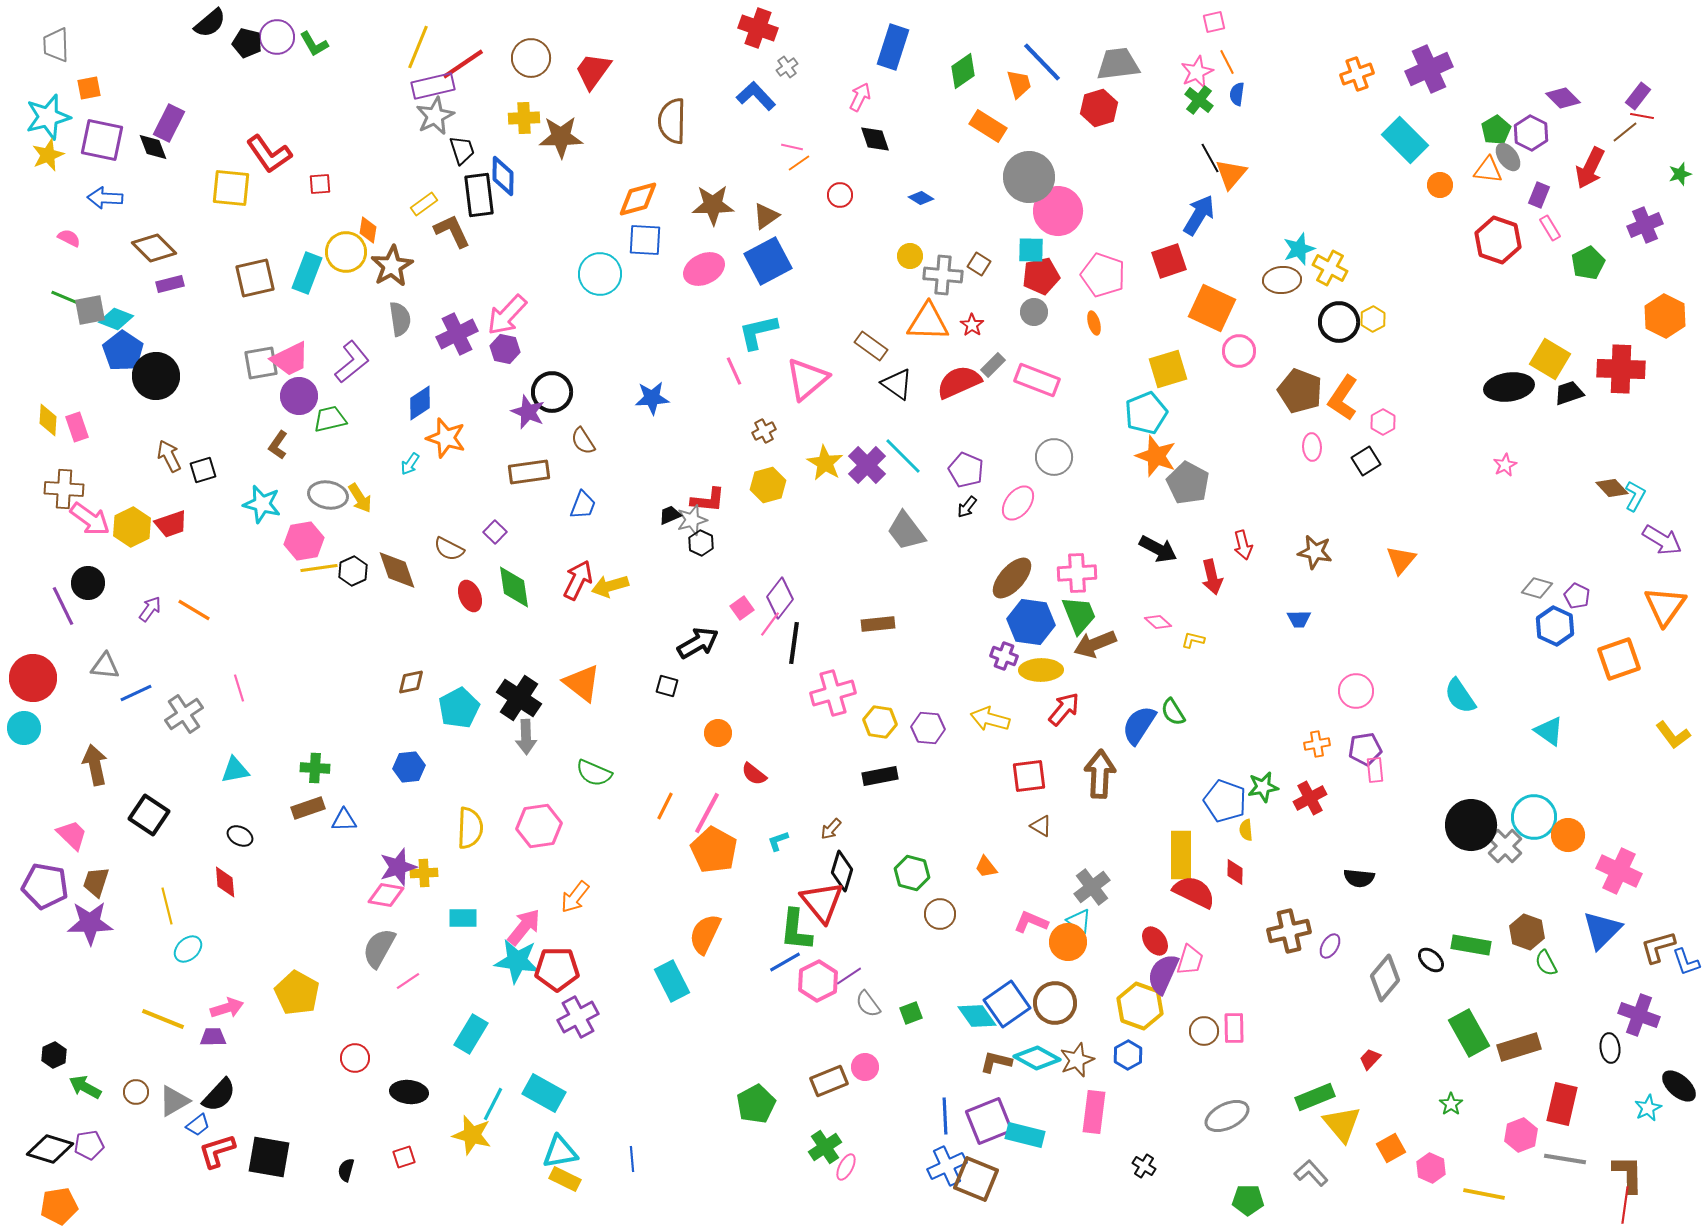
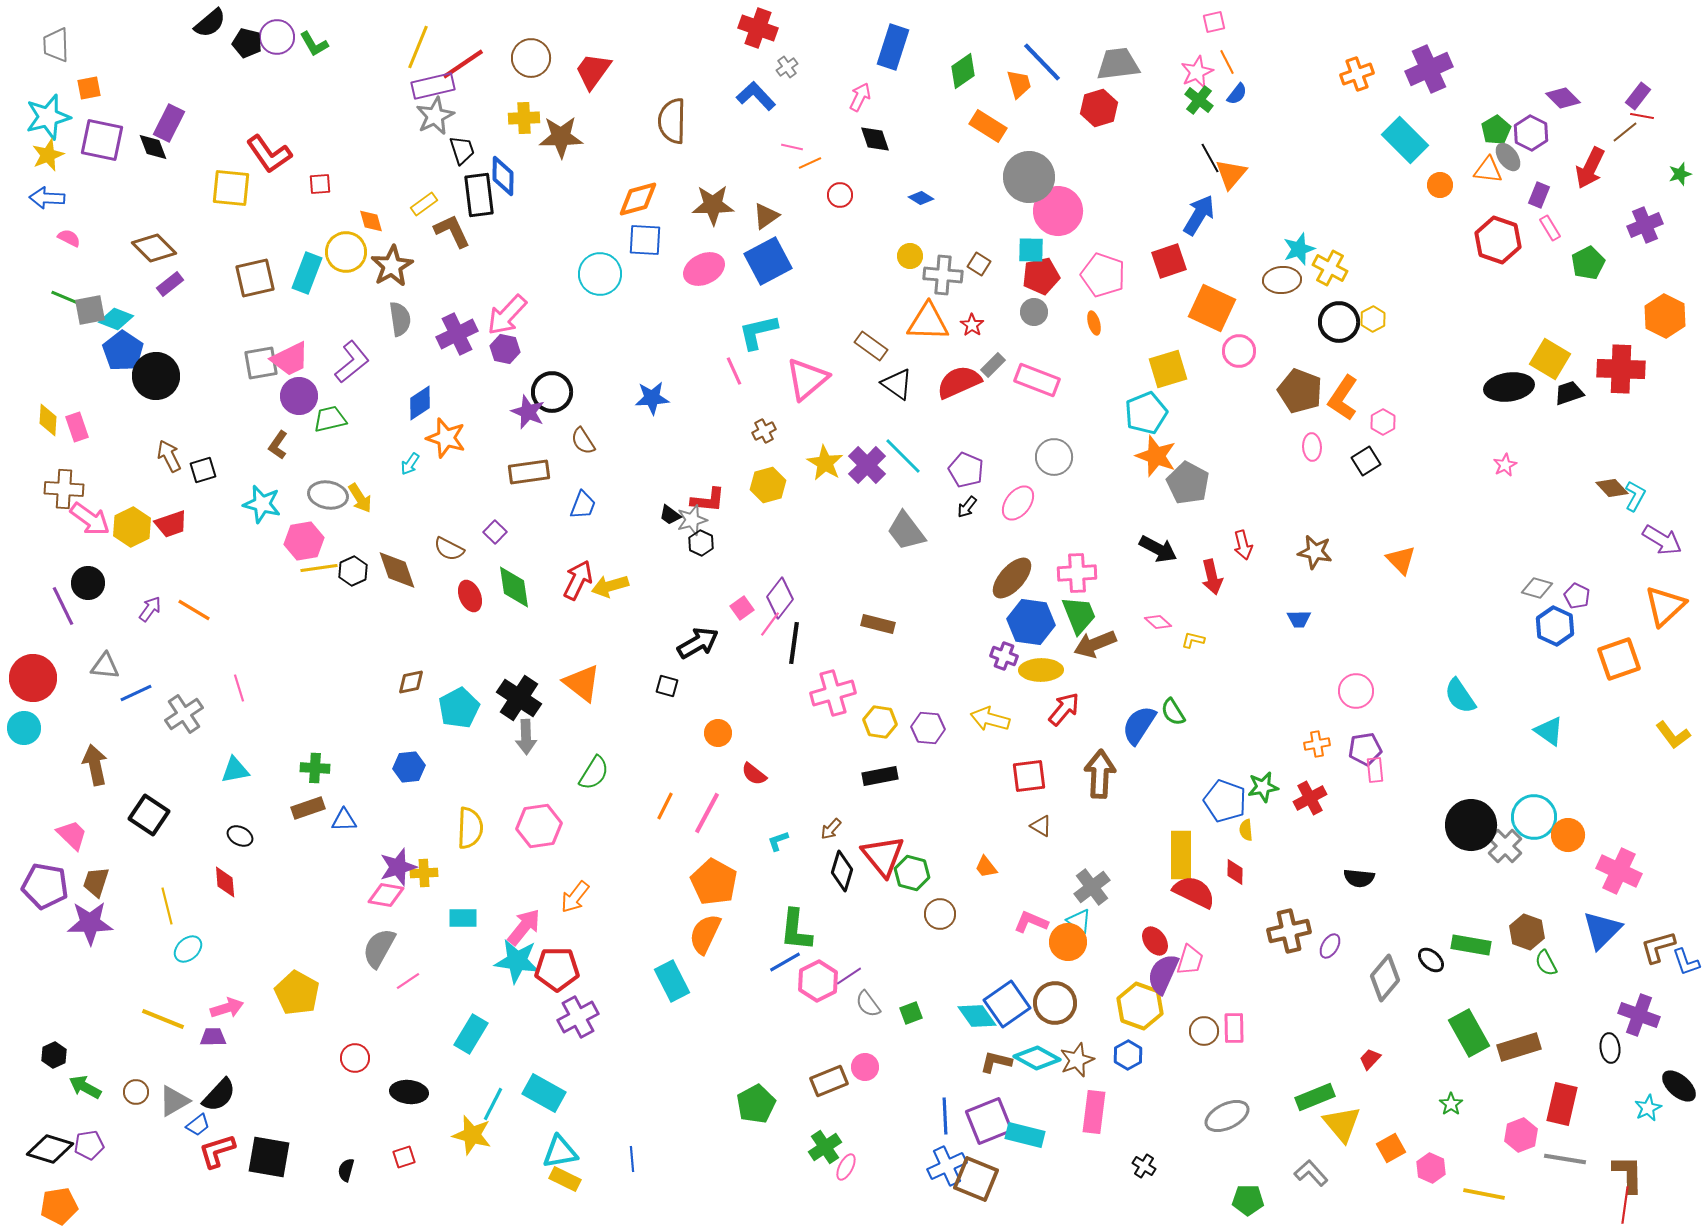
blue semicircle at (1237, 94): rotated 150 degrees counterclockwise
orange line at (799, 163): moved 11 px right; rotated 10 degrees clockwise
blue arrow at (105, 198): moved 58 px left
orange diamond at (368, 230): moved 3 px right, 9 px up; rotated 24 degrees counterclockwise
purple rectangle at (170, 284): rotated 24 degrees counterclockwise
black trapezoid at (670, 515): rotated 120 degrees counterclockwise
orange triangle at (1401, 560): rotated 24 degrees counterclockwise
orange triangle at (1665, 606): rotated 12 degrees clockwise
brown rectangle at (878, 624): rotated 20 degrees clockwise
green semicircle at (594, 773): rotated 81 degrees counterclockwise
orange pentagon at (714, 850): moved 32 px down
red triangle at (822, 902): moved 61 px right, 46 px up
